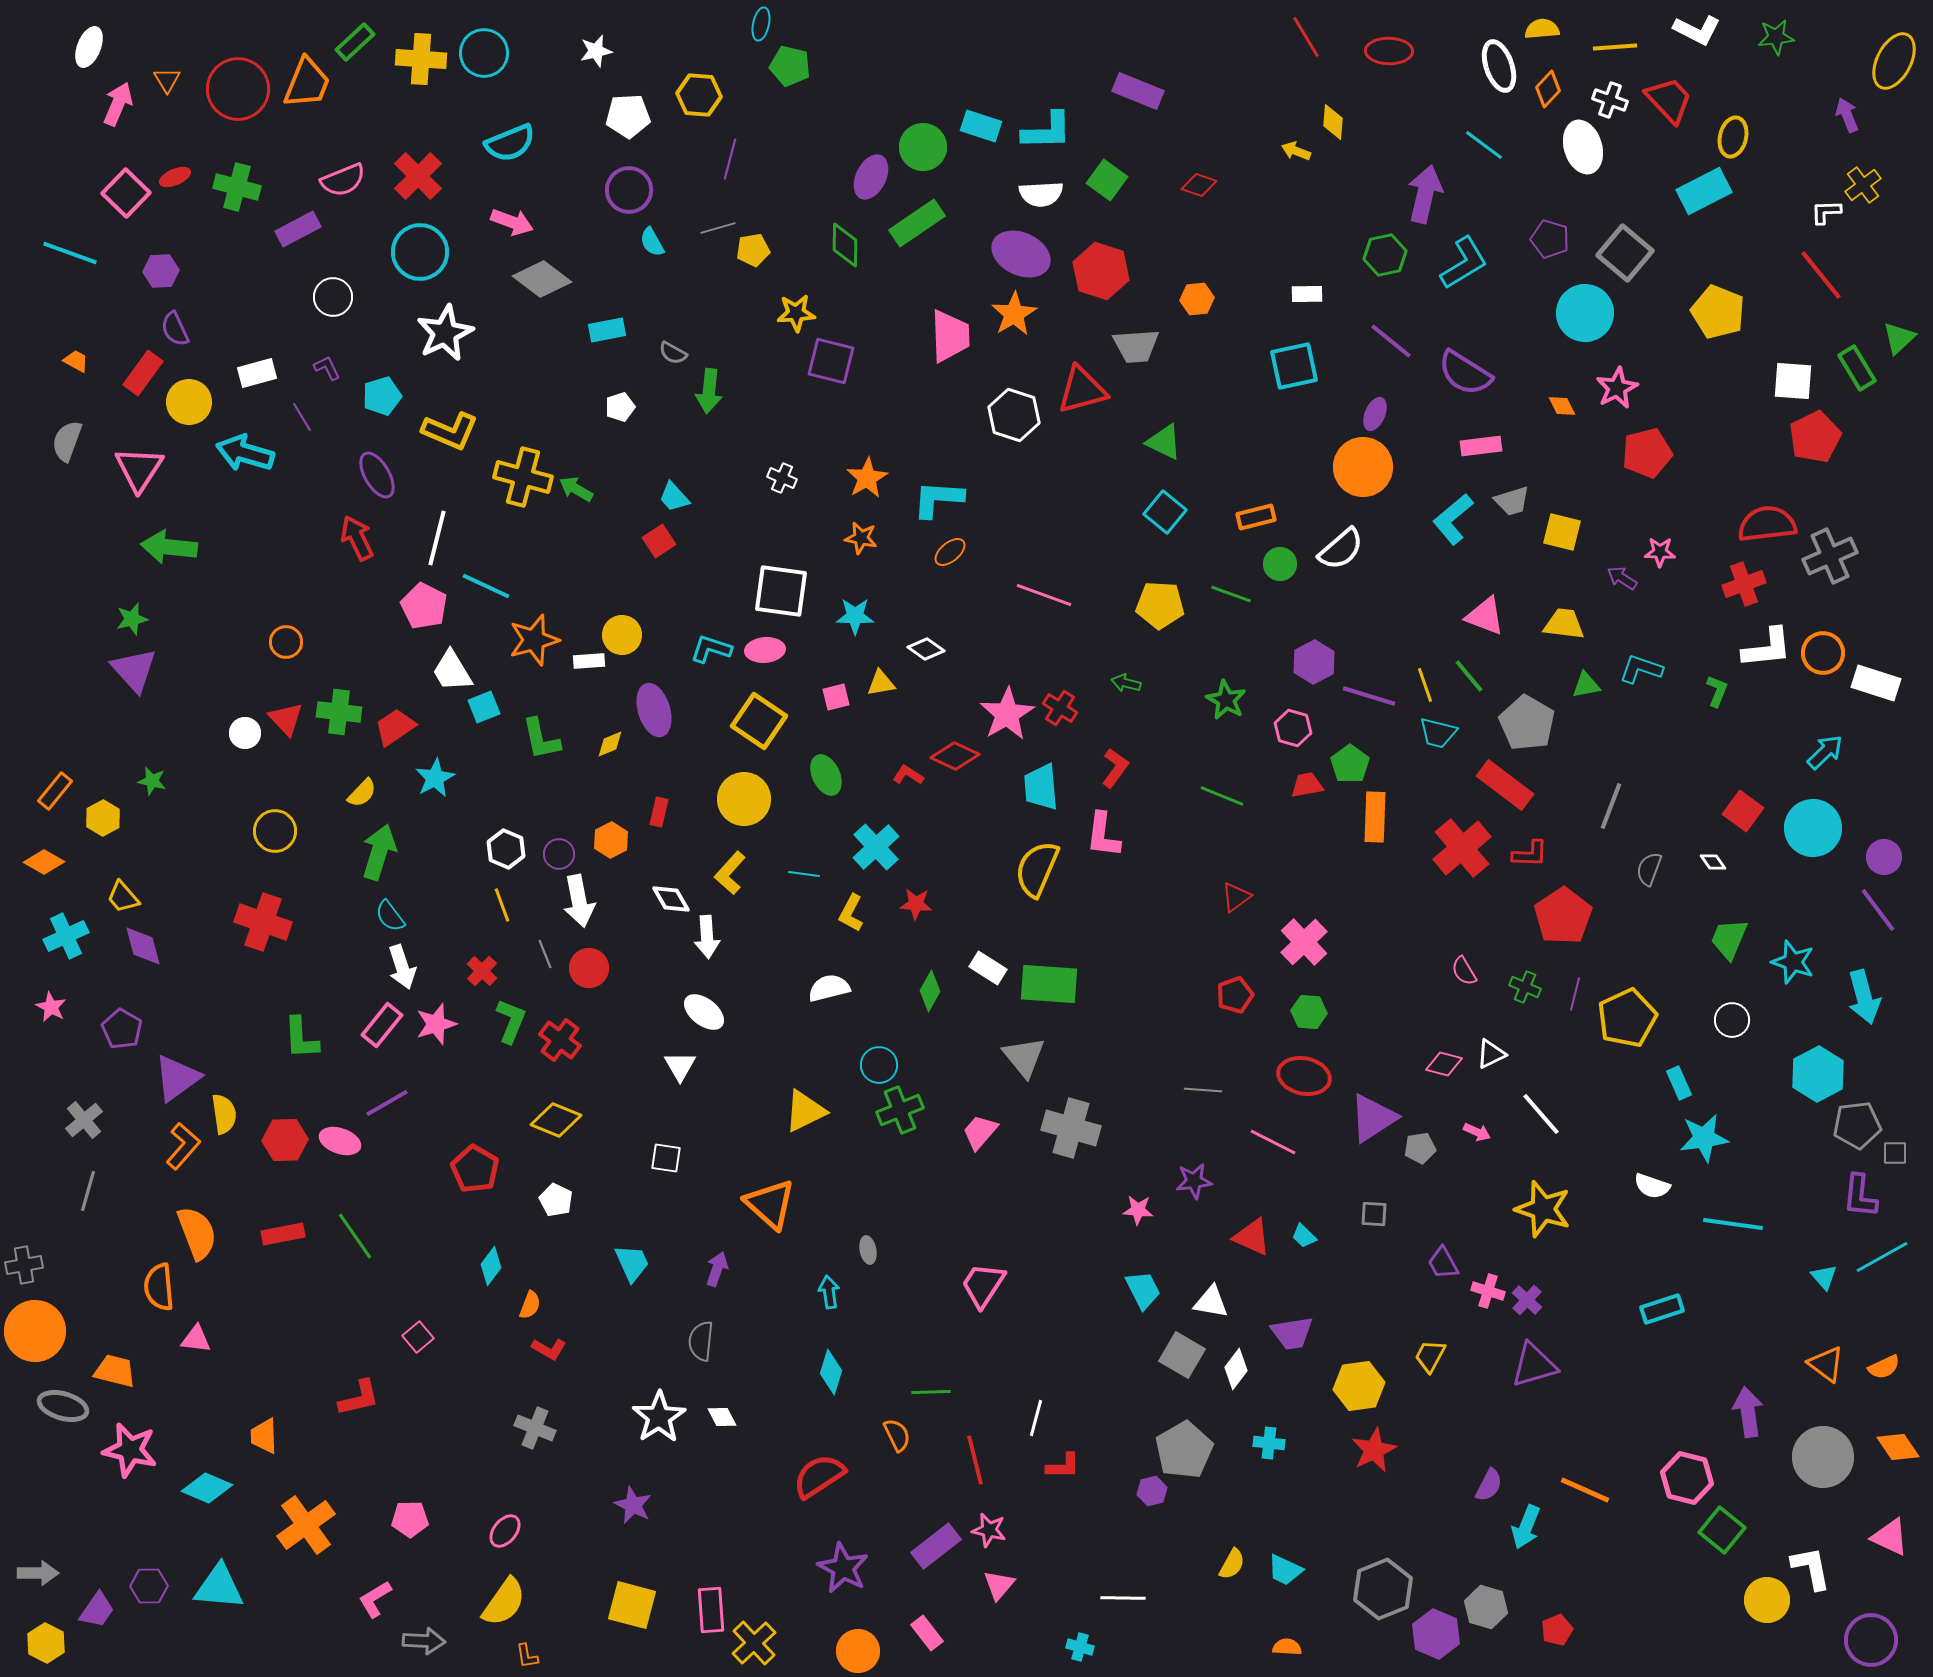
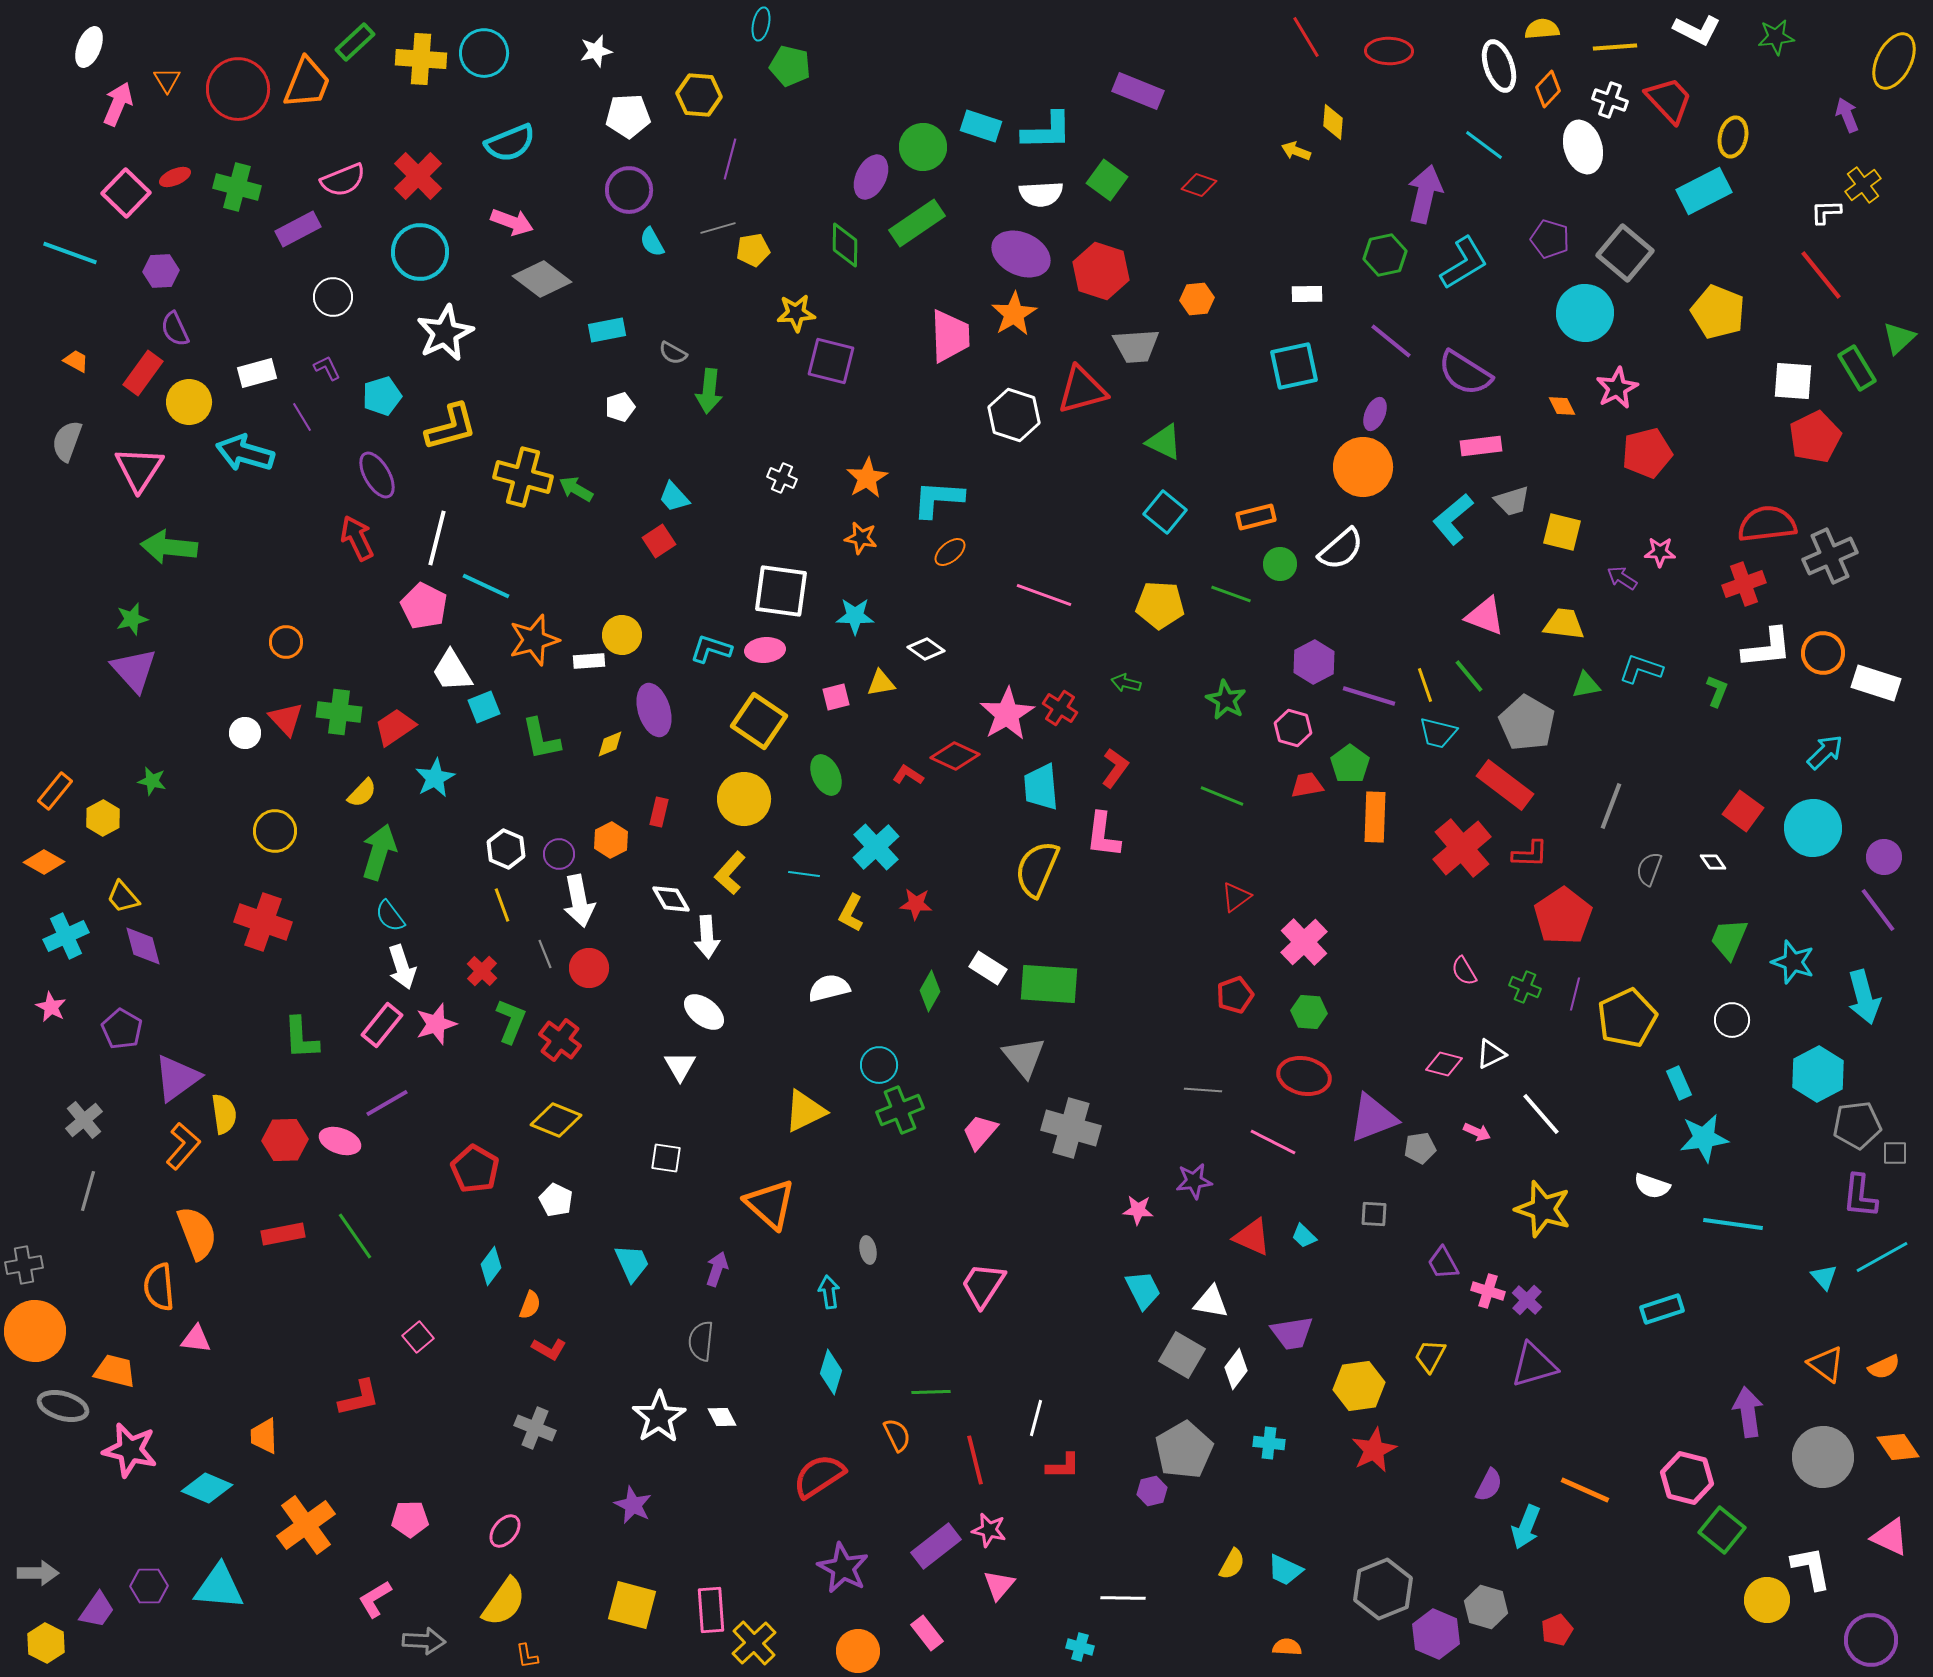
yellow L-shape at (450, 431): moved 1 px right, 4 px up; rotated 38 degrees counterclockwise
purple triangle at (1373, 1118): rotated 12 degrees clockwise
